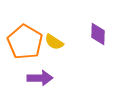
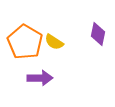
purple diamond: rotated 10 degrees clockwise
